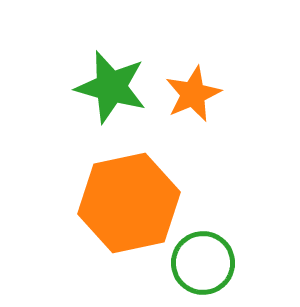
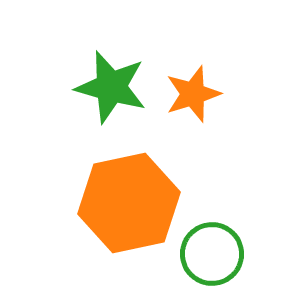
orange star: rotated 6 degrees clockwise
green circle: moved 9 px right, 9 px up
